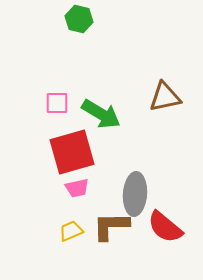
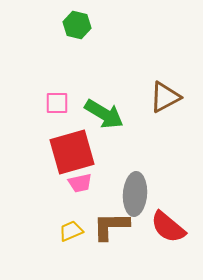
green hexagon: moved 2 px left, 6 px down
brown triangle: rotated 16 degrees counterclockwise
green arrow: moved 3 px right
pink trapezoid: moved 3 px right, 5 px up
red semicircle: moved 3 px right
